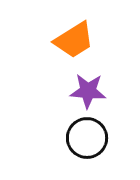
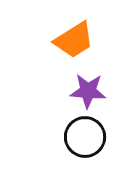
black circle: moved 2 px left, 1 px up
